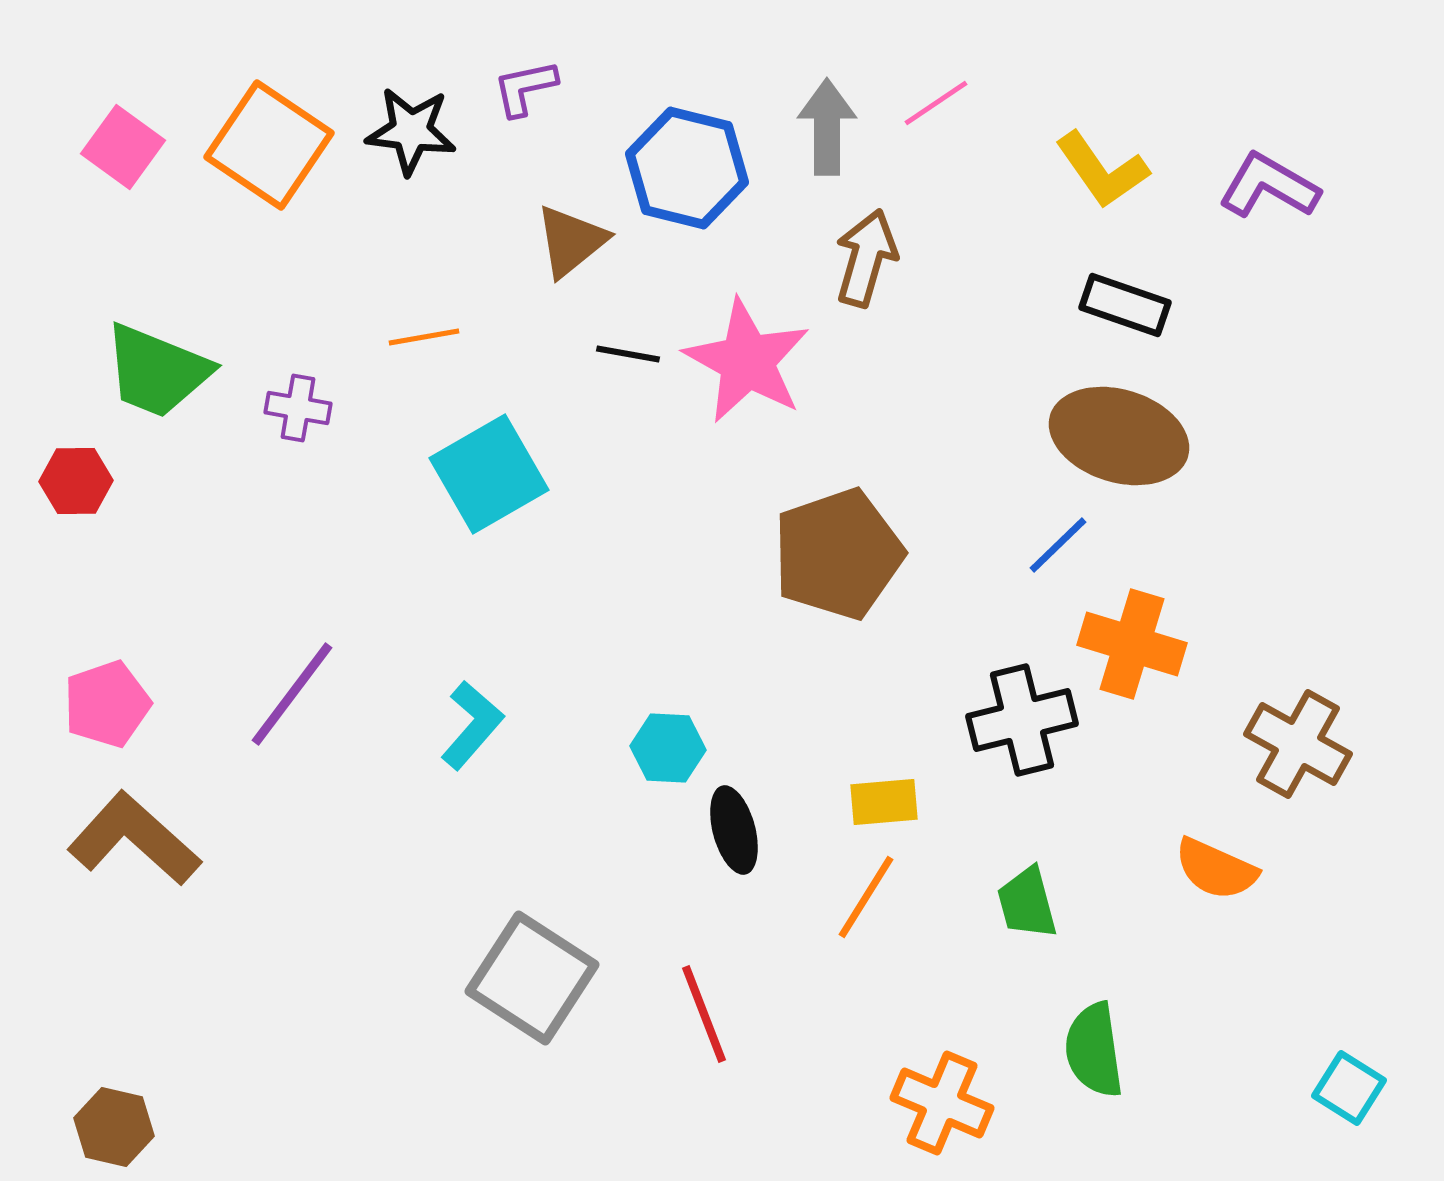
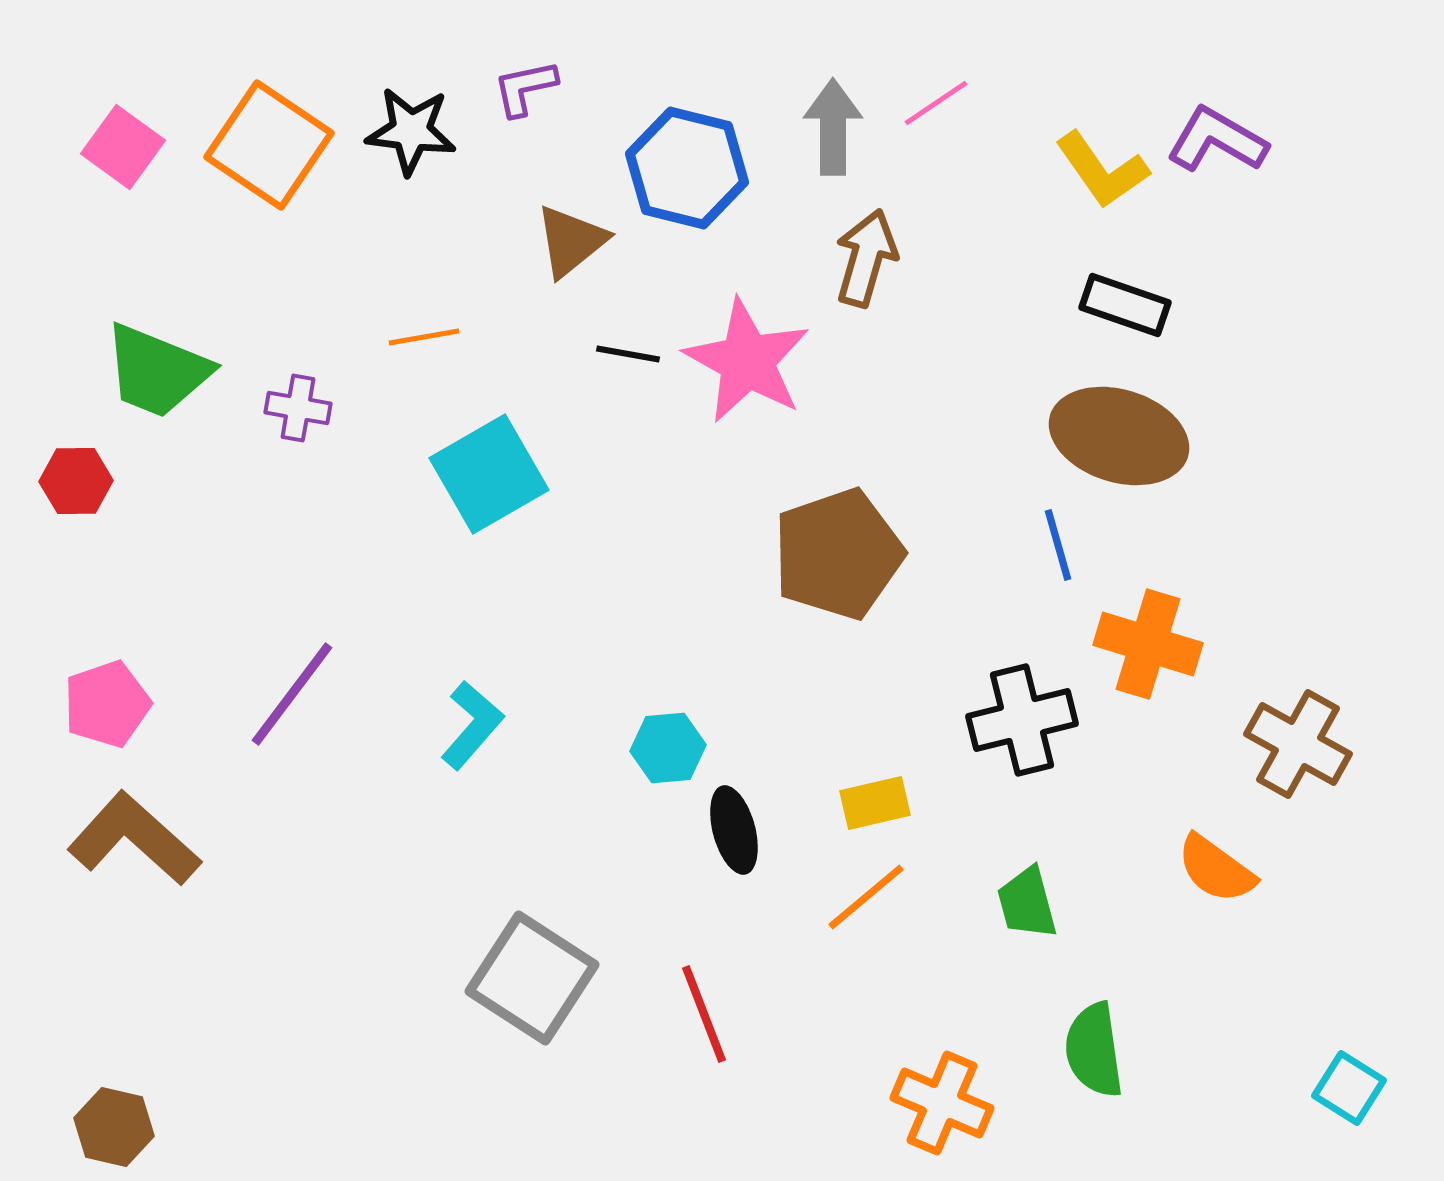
gray arrow at (827, 127): moved 6 px right
purple L-shape at (1269, 186): moved 52 px left, 46 px up
blue line at (1058, 545): rotated 62 degrees counterclockwise
orange cross at (1132, 644): moved 16 px right
cyan hexagon at (668, 748): rotated 8 degrees counterclockwise
yellow rectangle at (884, 802): moved 9 px left, 1 px down; rotated 8 degrees counterclockwise
orange semicircle at (1216, 869): rotated 12 degrees clockwise
orange line at (866, 897): rotated 18 degrees clockwise
